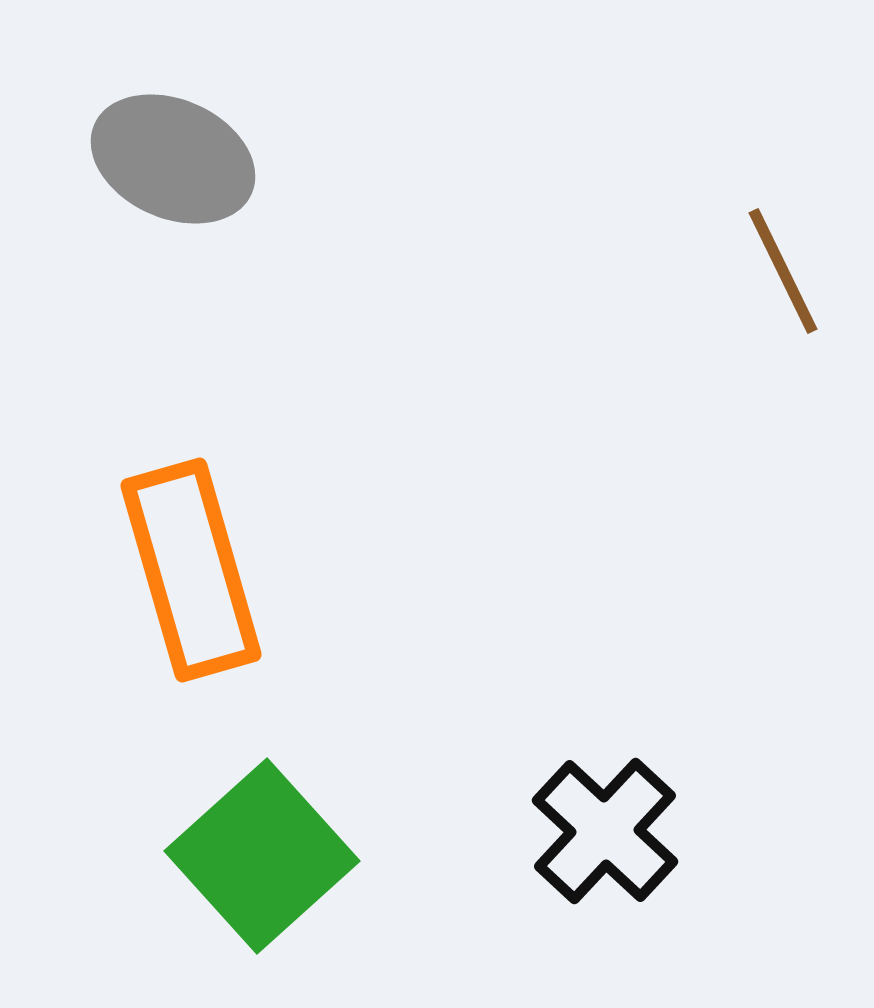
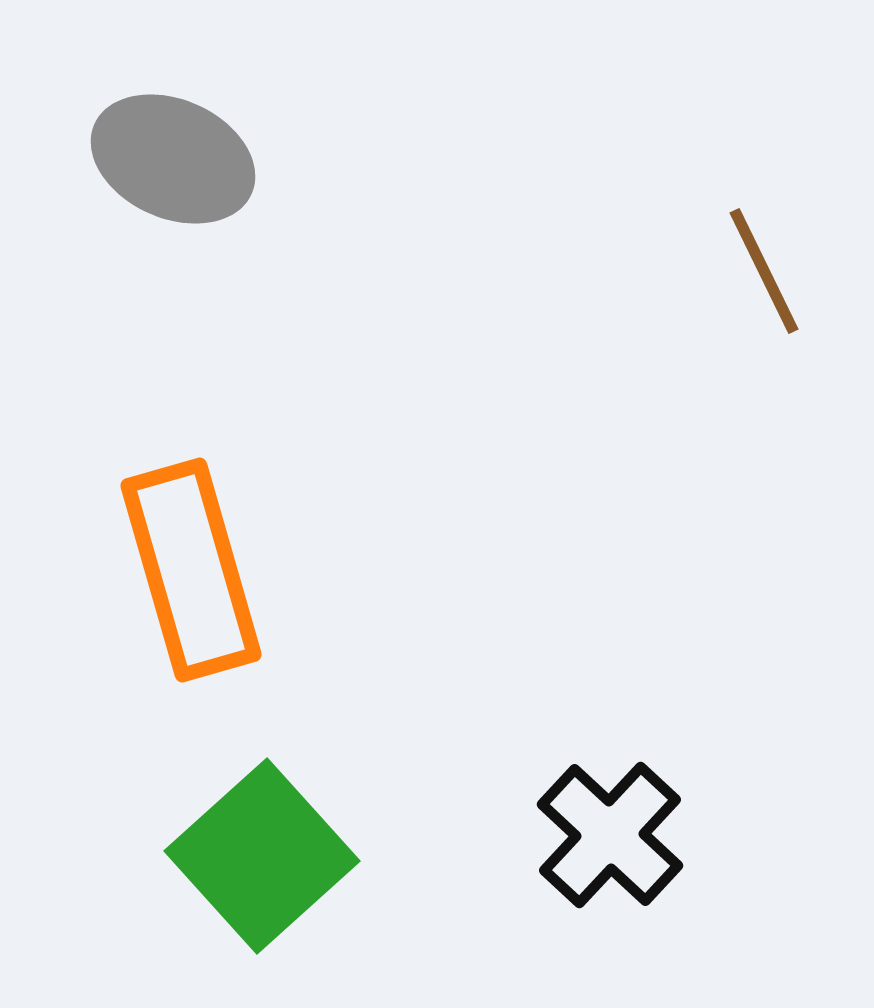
brown line: moved 19 px left
black cross: moved 5 px right, 4 px down
